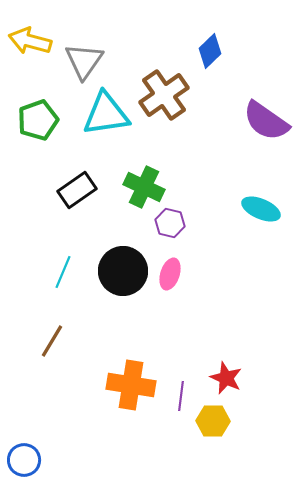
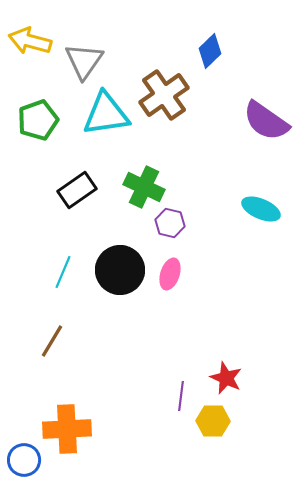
black circle: moved 3 px left, 1 px up
orange cross: moved 64 px left, 44 px down; rotated 12 degrees counterclockwise
